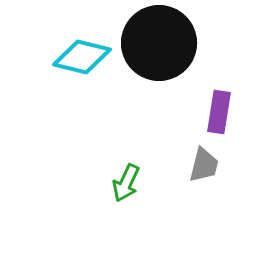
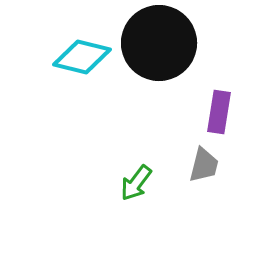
green arrow: moved 10 px right; rotated 12 degrees clockwise
